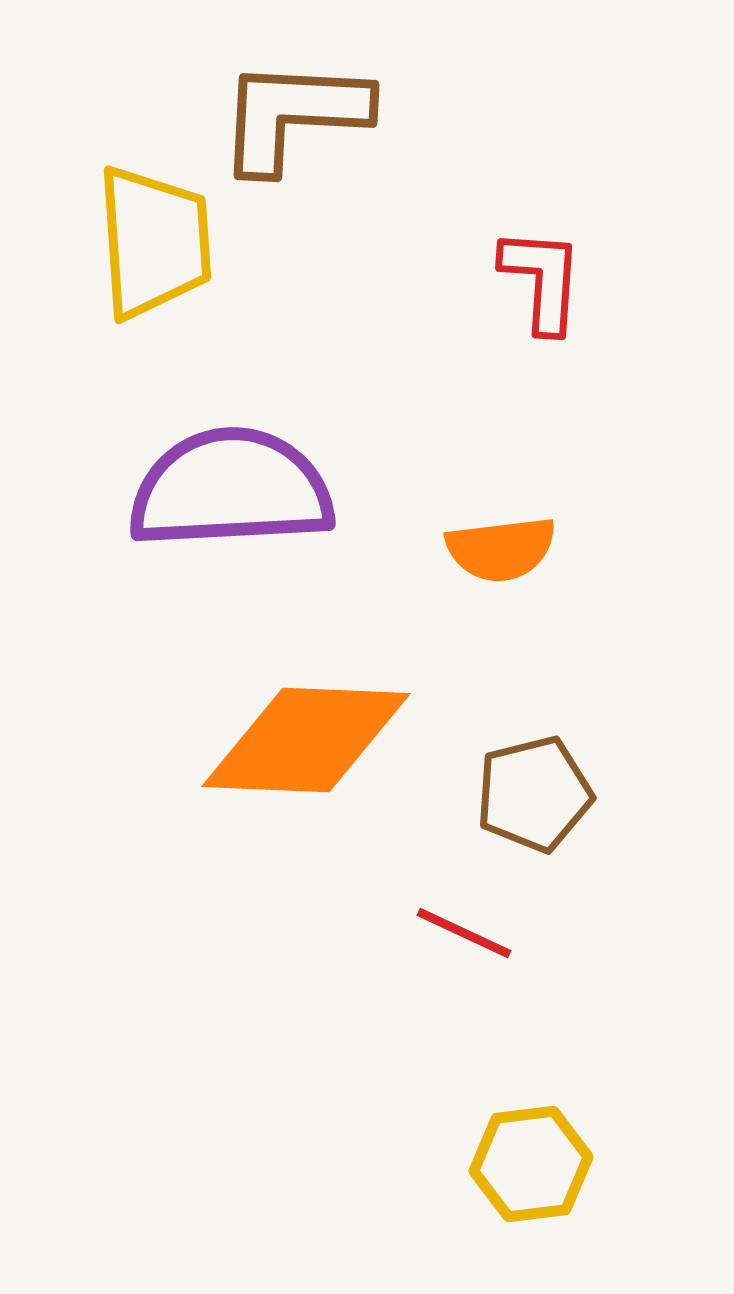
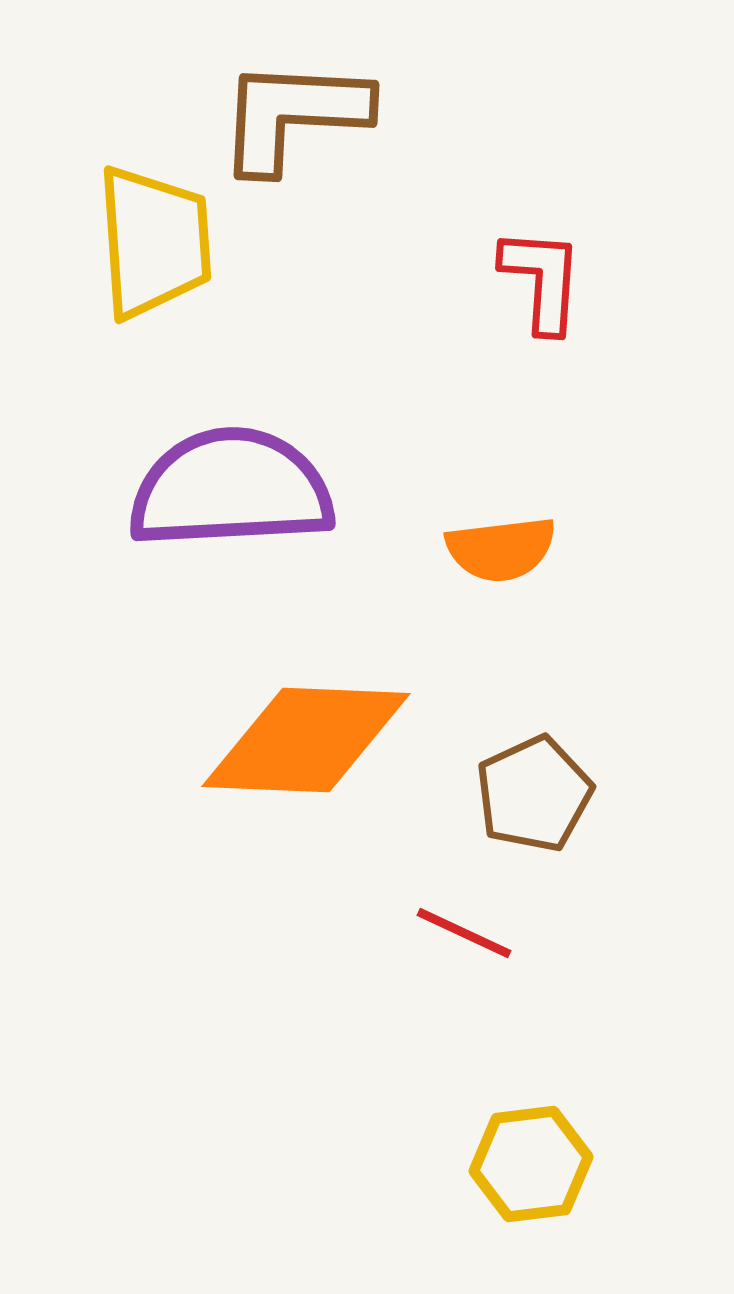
brown pentagon: rotated 11 degrees counterclockwise
